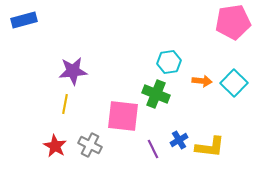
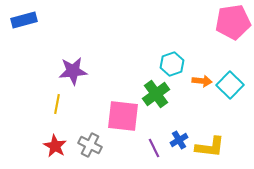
cyan hexagon: moved 3 px right, 2 px down; rotated 10 degrees counterclockwise
cyan square: moved 4 px left, 2 px down
green cross: rotated 32 degrees clockwise
yellow line: moved 8 px left
purple line: moved 1 px right, 1 px up
